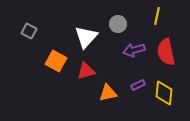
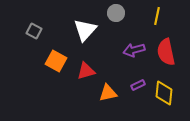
gray circle: moved 2 px left, 11 px up
gray square: moved 5 px right
white triangle: moved 1 px left, 7 px up
